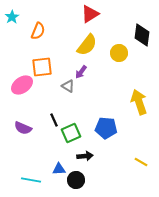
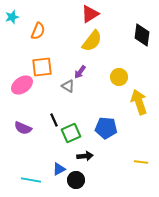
cyan star: rotated 16 degrees clockwise
yellow semicircle: moved 5 px right, 4 px up
yellow circle: moved 24 px down
purple arrow: moved 1 px left
yellow line: rotated 24 degrees counterclockwise
blue triangle: rotated 24 degrees counterclockwise
